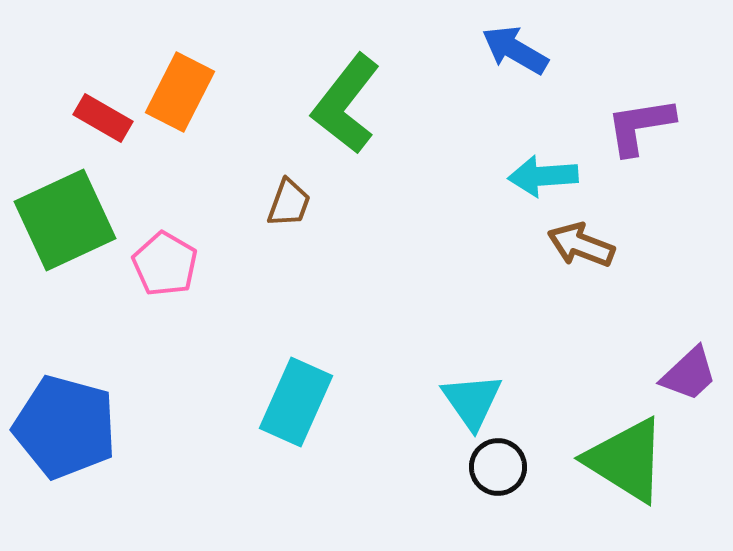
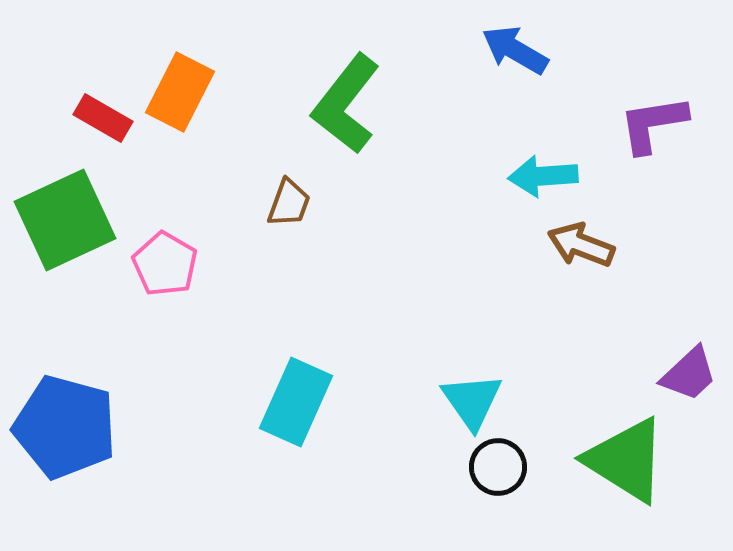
purple L-shape: moved 13 px right, 2 px up
